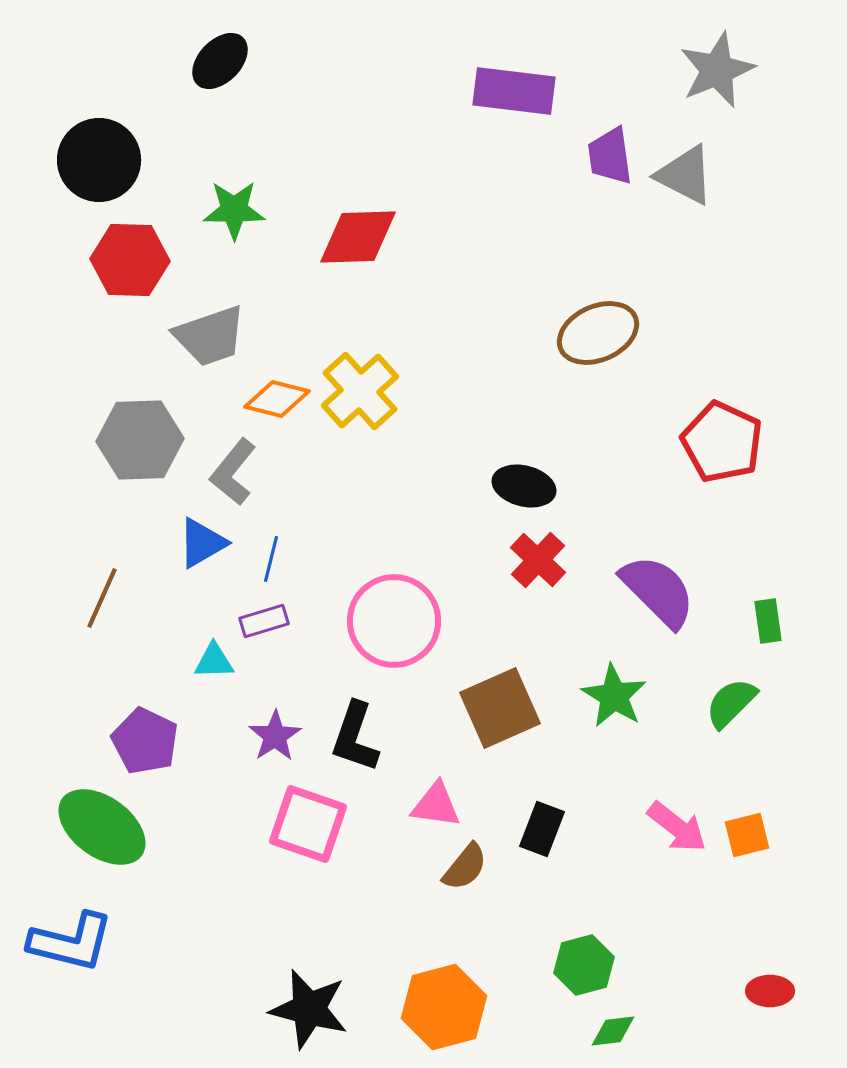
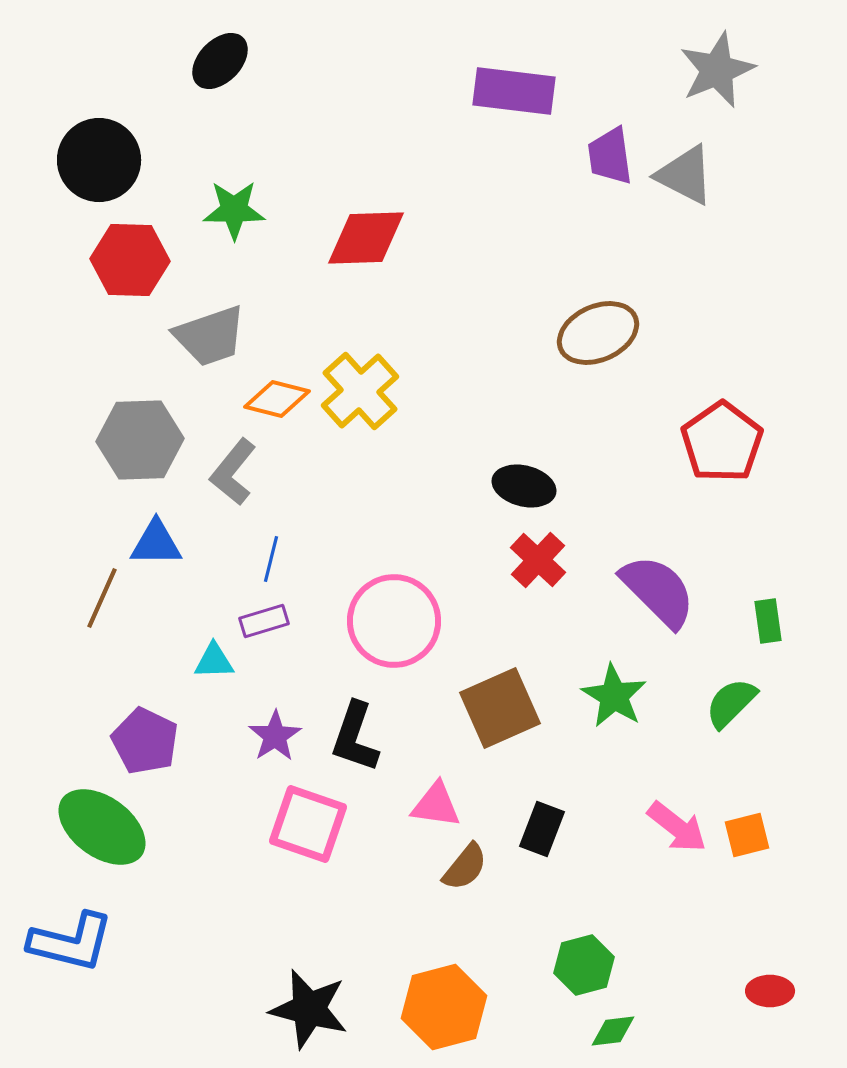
red diamond at (358, 237): moved 8 px right, 1 px down
red pentagon at (722, 442): rotated 12 degrees clockwise
blue triangle at (202, 543): moved 46 px left; rotated 30 degrees clockwise
